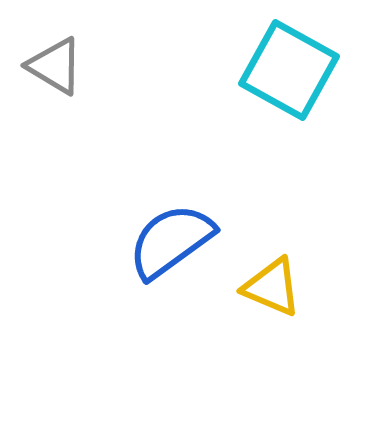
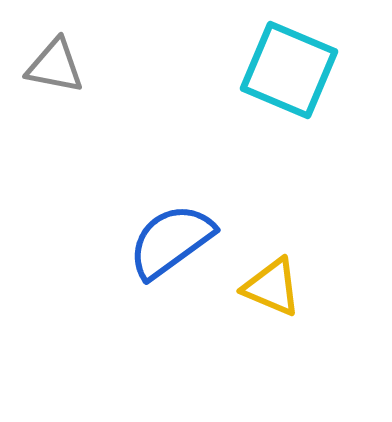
gray triangle: rotated 20 degrees counterclockwise
cyan square: rotated 6 degrees counterclockwise
